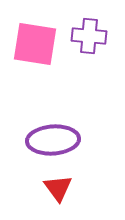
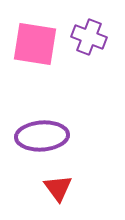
purple cross: moved 1 px down; rotated 16 degrees clockwise
purple ellipse: moved 11 px left, 4 px up
